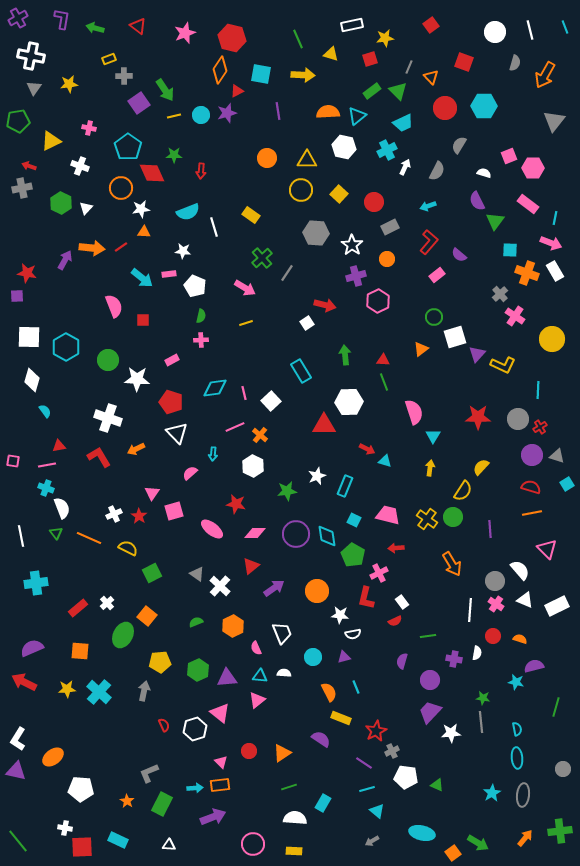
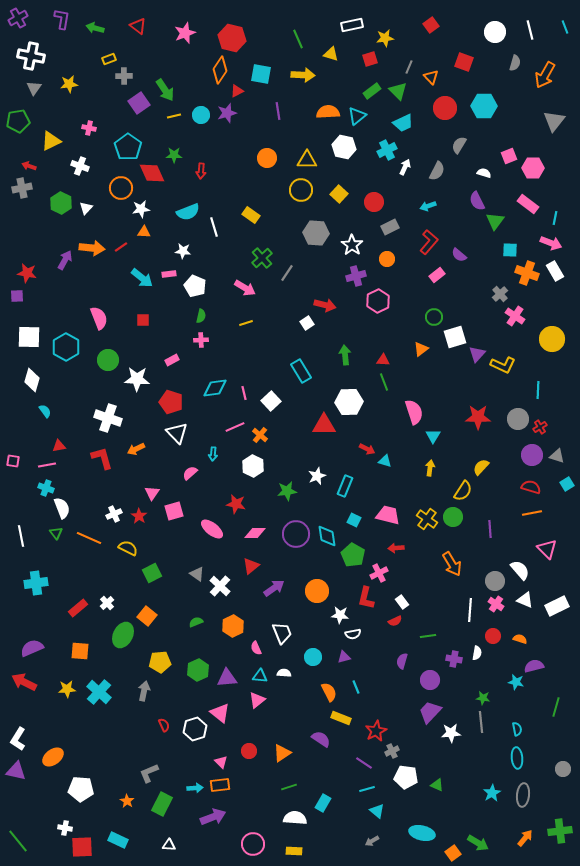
pink semicircle at (114, 306): moved 15 px left, 12 px down
red L-shape at (99, 457): moved 3 px right, 1 px down; rotated 15 degrees clockwise
